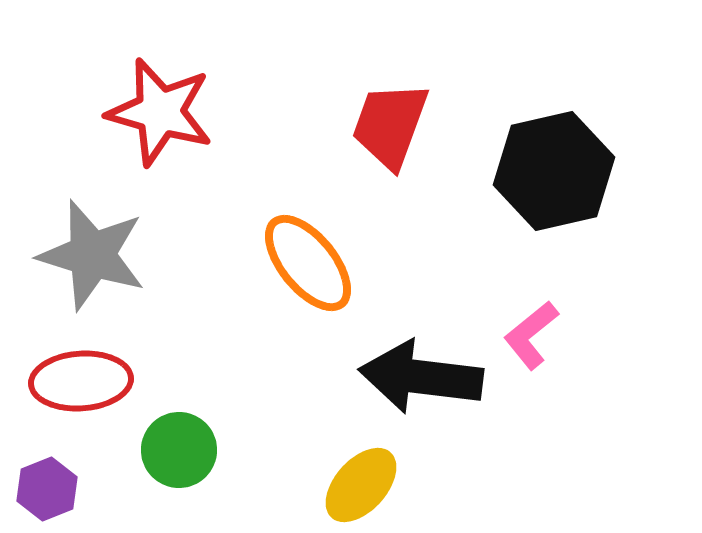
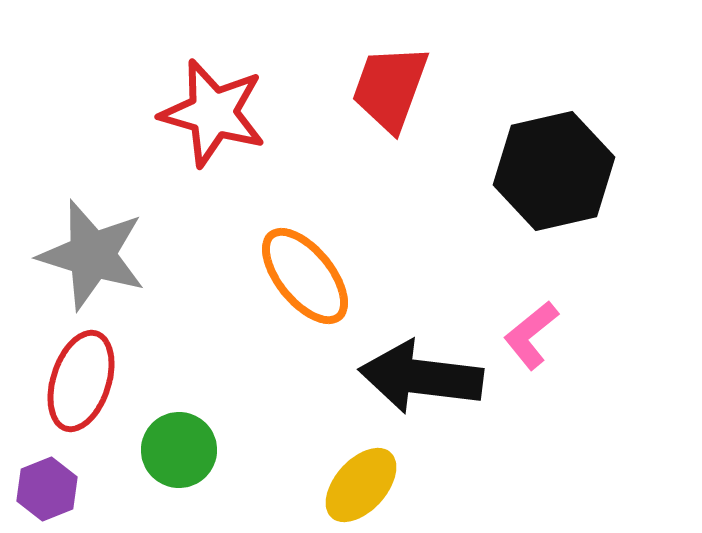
red star: moved 53 px right, 1 px down
red trapezoid: moved 37 px up
orange ellipse: moved 3 px left, 13 px down
red ellipse: rotated 68 degrees counterclockwise
